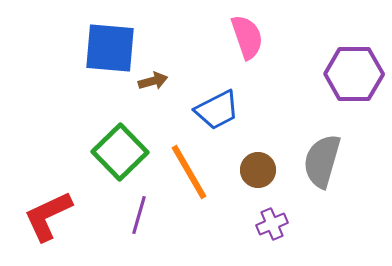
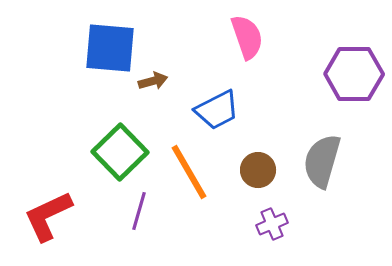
purple line: moved 4 px up
